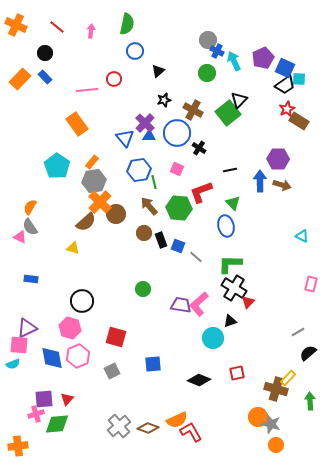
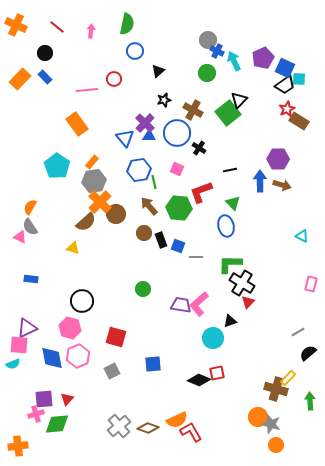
gray line at (196, 257): rotated 40 degrees counterclockwise
black cross at (234, 288): moved 8 px right, 5 px up
red square at (237, 373): moved 20 px left
